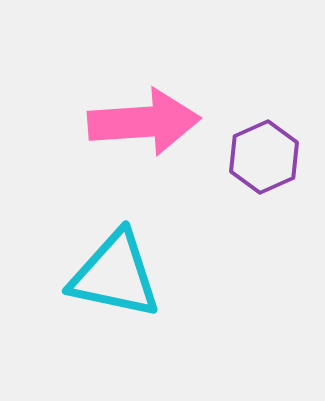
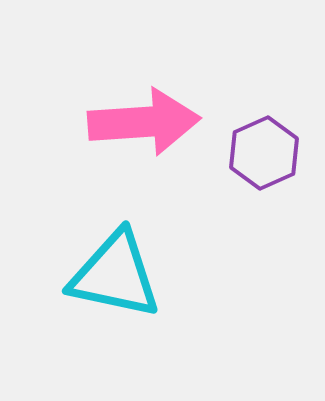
purple hexagon: moved 4 px up
